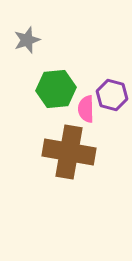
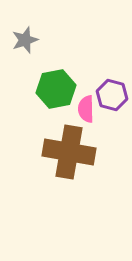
gray star: moved 2 px left
green hexagon: rotated 6 degrees counterclockwise
